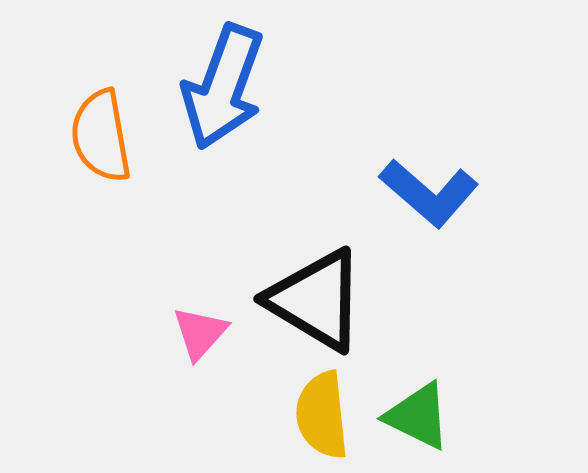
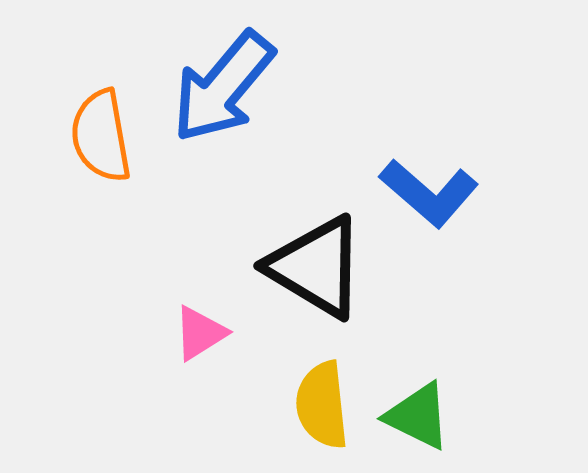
blue arrow: rotated 20 degrees clockwise
black triangle: moved 33 px up
pink triangle: rotated 16 degrees clockwise
yellow semicircle: moved 10 px up
